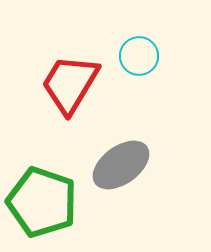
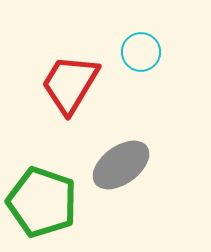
cyan circle: moved 2 px right, 4 px up
